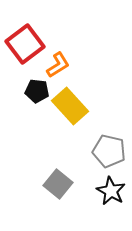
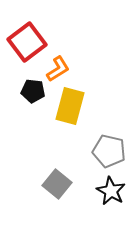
red square: moved 2 px right, 2 px up
orange L-shape: moved 4 px down
black pentagon: moved 4 px left
yellow rectangle: rotated 57 degrees clockwise
gray square: moved 1 px left
